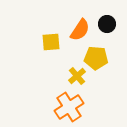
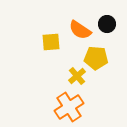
orange semicircle: rotated 90 degrees clockwise
